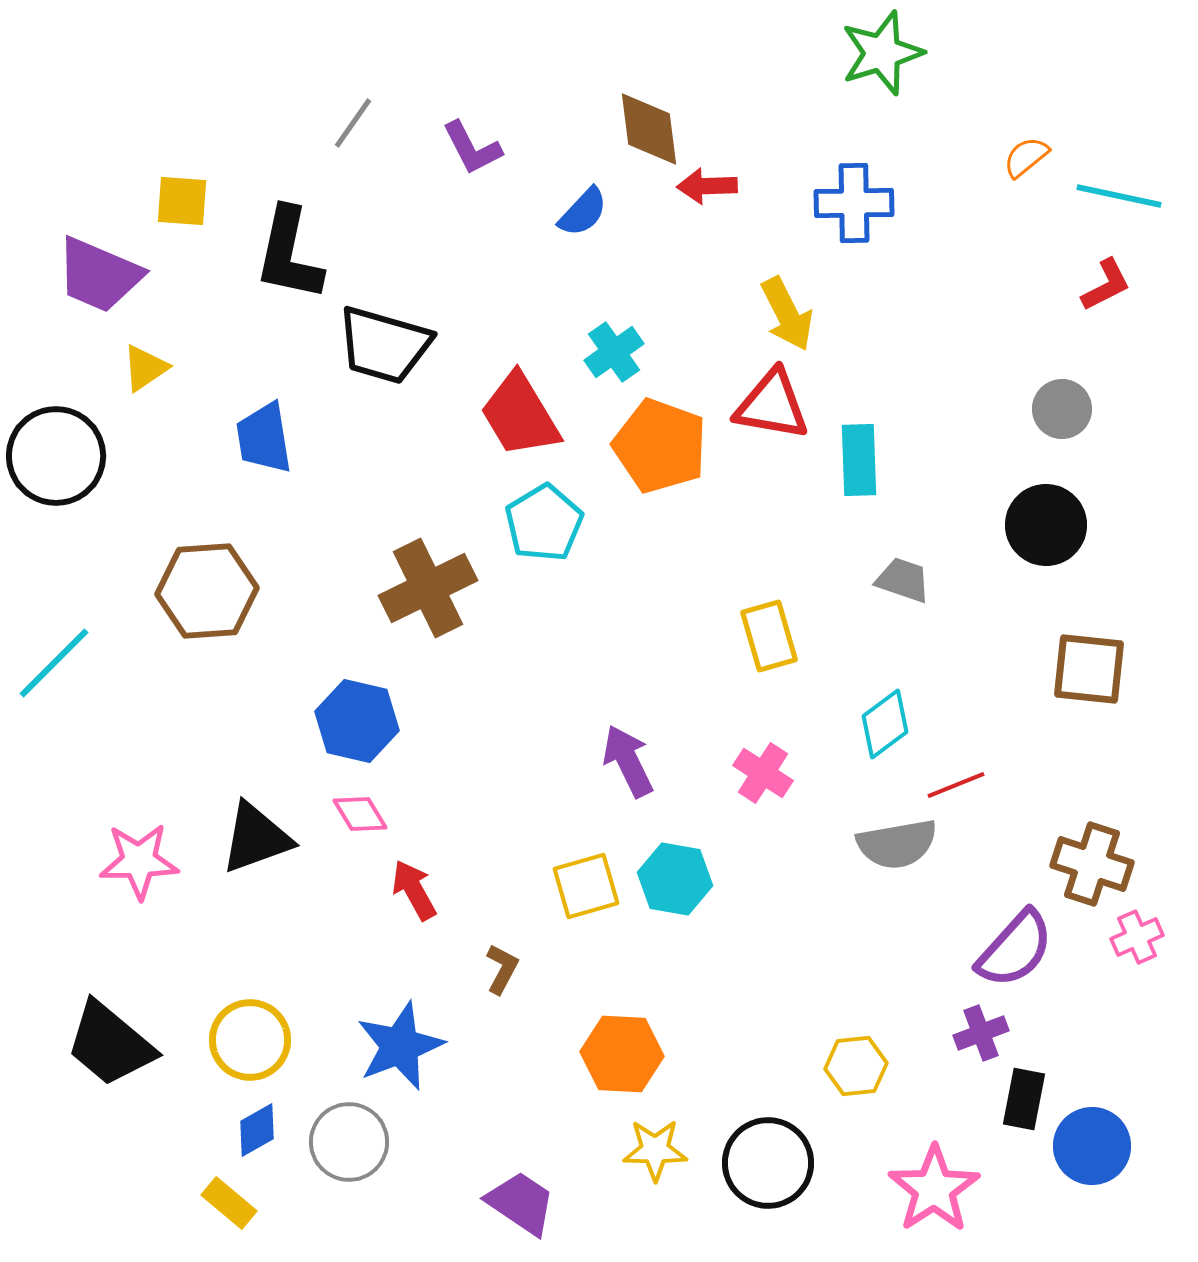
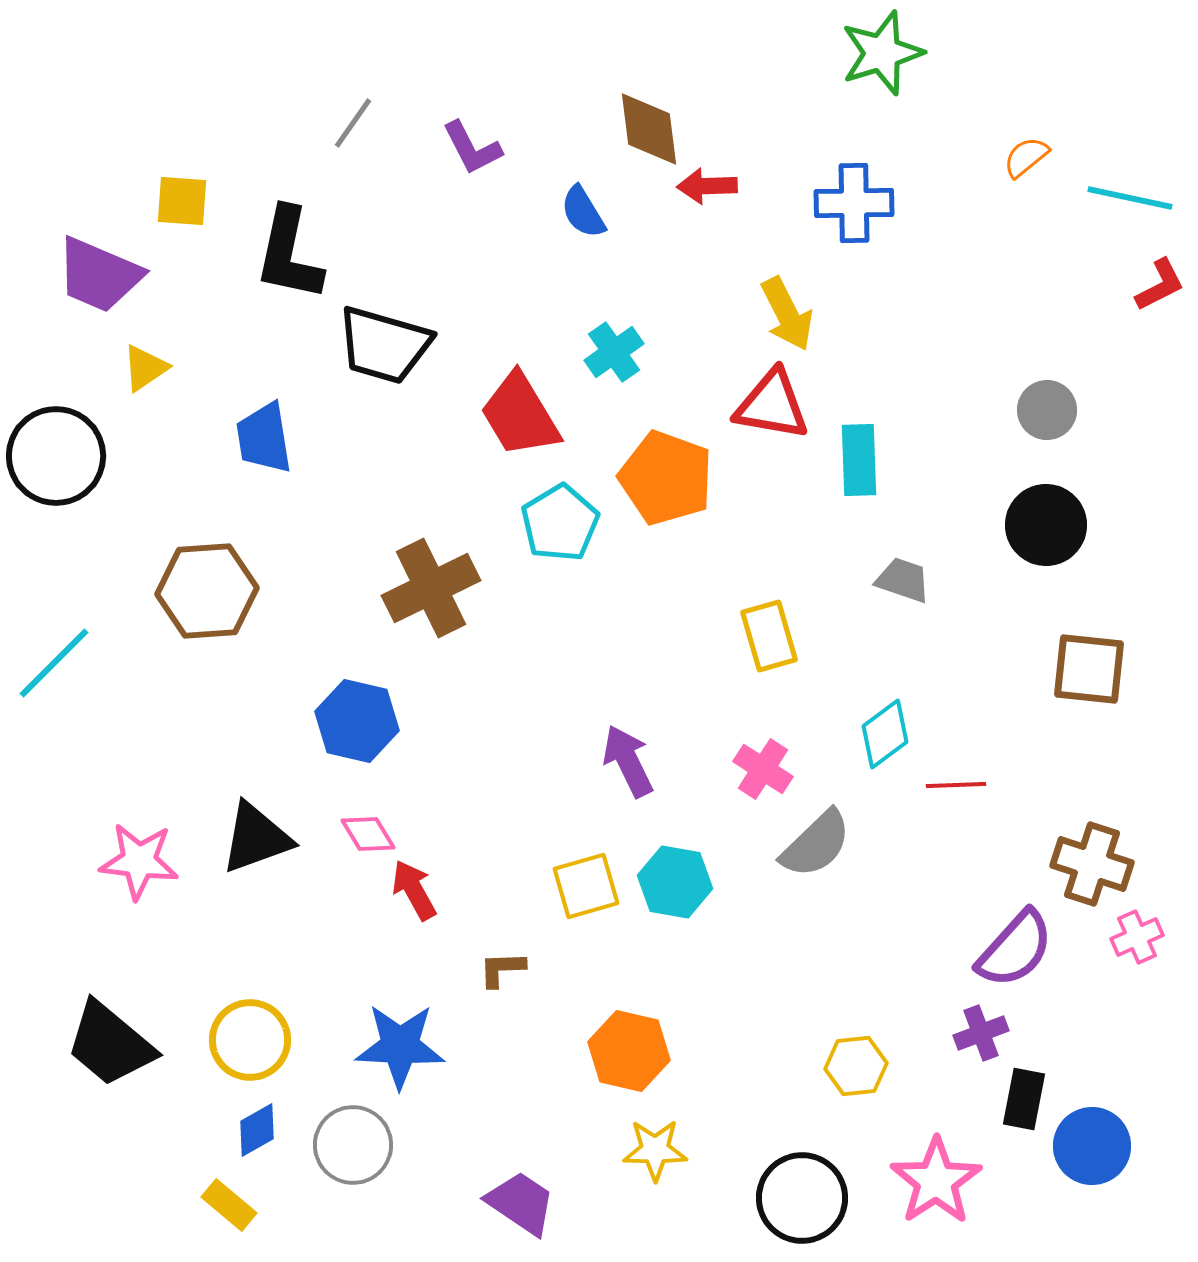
cyan line at (1119, 196): moved 11 px right, 2 px down
blue semicircle at (583, 212): rotated 106 degrees clockwise
red L-shape at (1106, 285): moved 54 px right
gray circle at (1062, 409): moved 15 px left, 1 px down
orange pentagon at (660, 446): moved 6 px right, 32 px down
cyan pentagon at (544, 523): moved 16 px right
brown cross at (428, 588): moved 3 px right
cyan diamond at (885, 724): moved 10 px down
pink cross at (763, 773): moved 4 px up
red line at (956, 785): rotated 20 degrees clockwise
pink diamond at (360, 814): moved 8 px right, 20 px down
gray semicircle at (897, 844): moved 81 px left; rotated 34 degrees counterclockwise
pink star at (139, 861): rotated 8 degrees clockwise
cyan hexagon at (675, 879): moved 3 px down
brown L-shape at (502, 969): rotated 120 degrees counterclockwise
blue star at (400, 1046): rotated 24 degrees clockwise
orange hexagon at (622, 1054): moved 7 px right, 3 px up; rotated 10 degrees clockwise
gray circle at (349, 1142): moved 4 px right, 3 px down
black circle at (768, 1163): moved 34 px right, 35 px down
pink star at (934, 1189): moved 2 px right, 8 px up
yellow rectangle at (229, 1203): moved 2 px down
